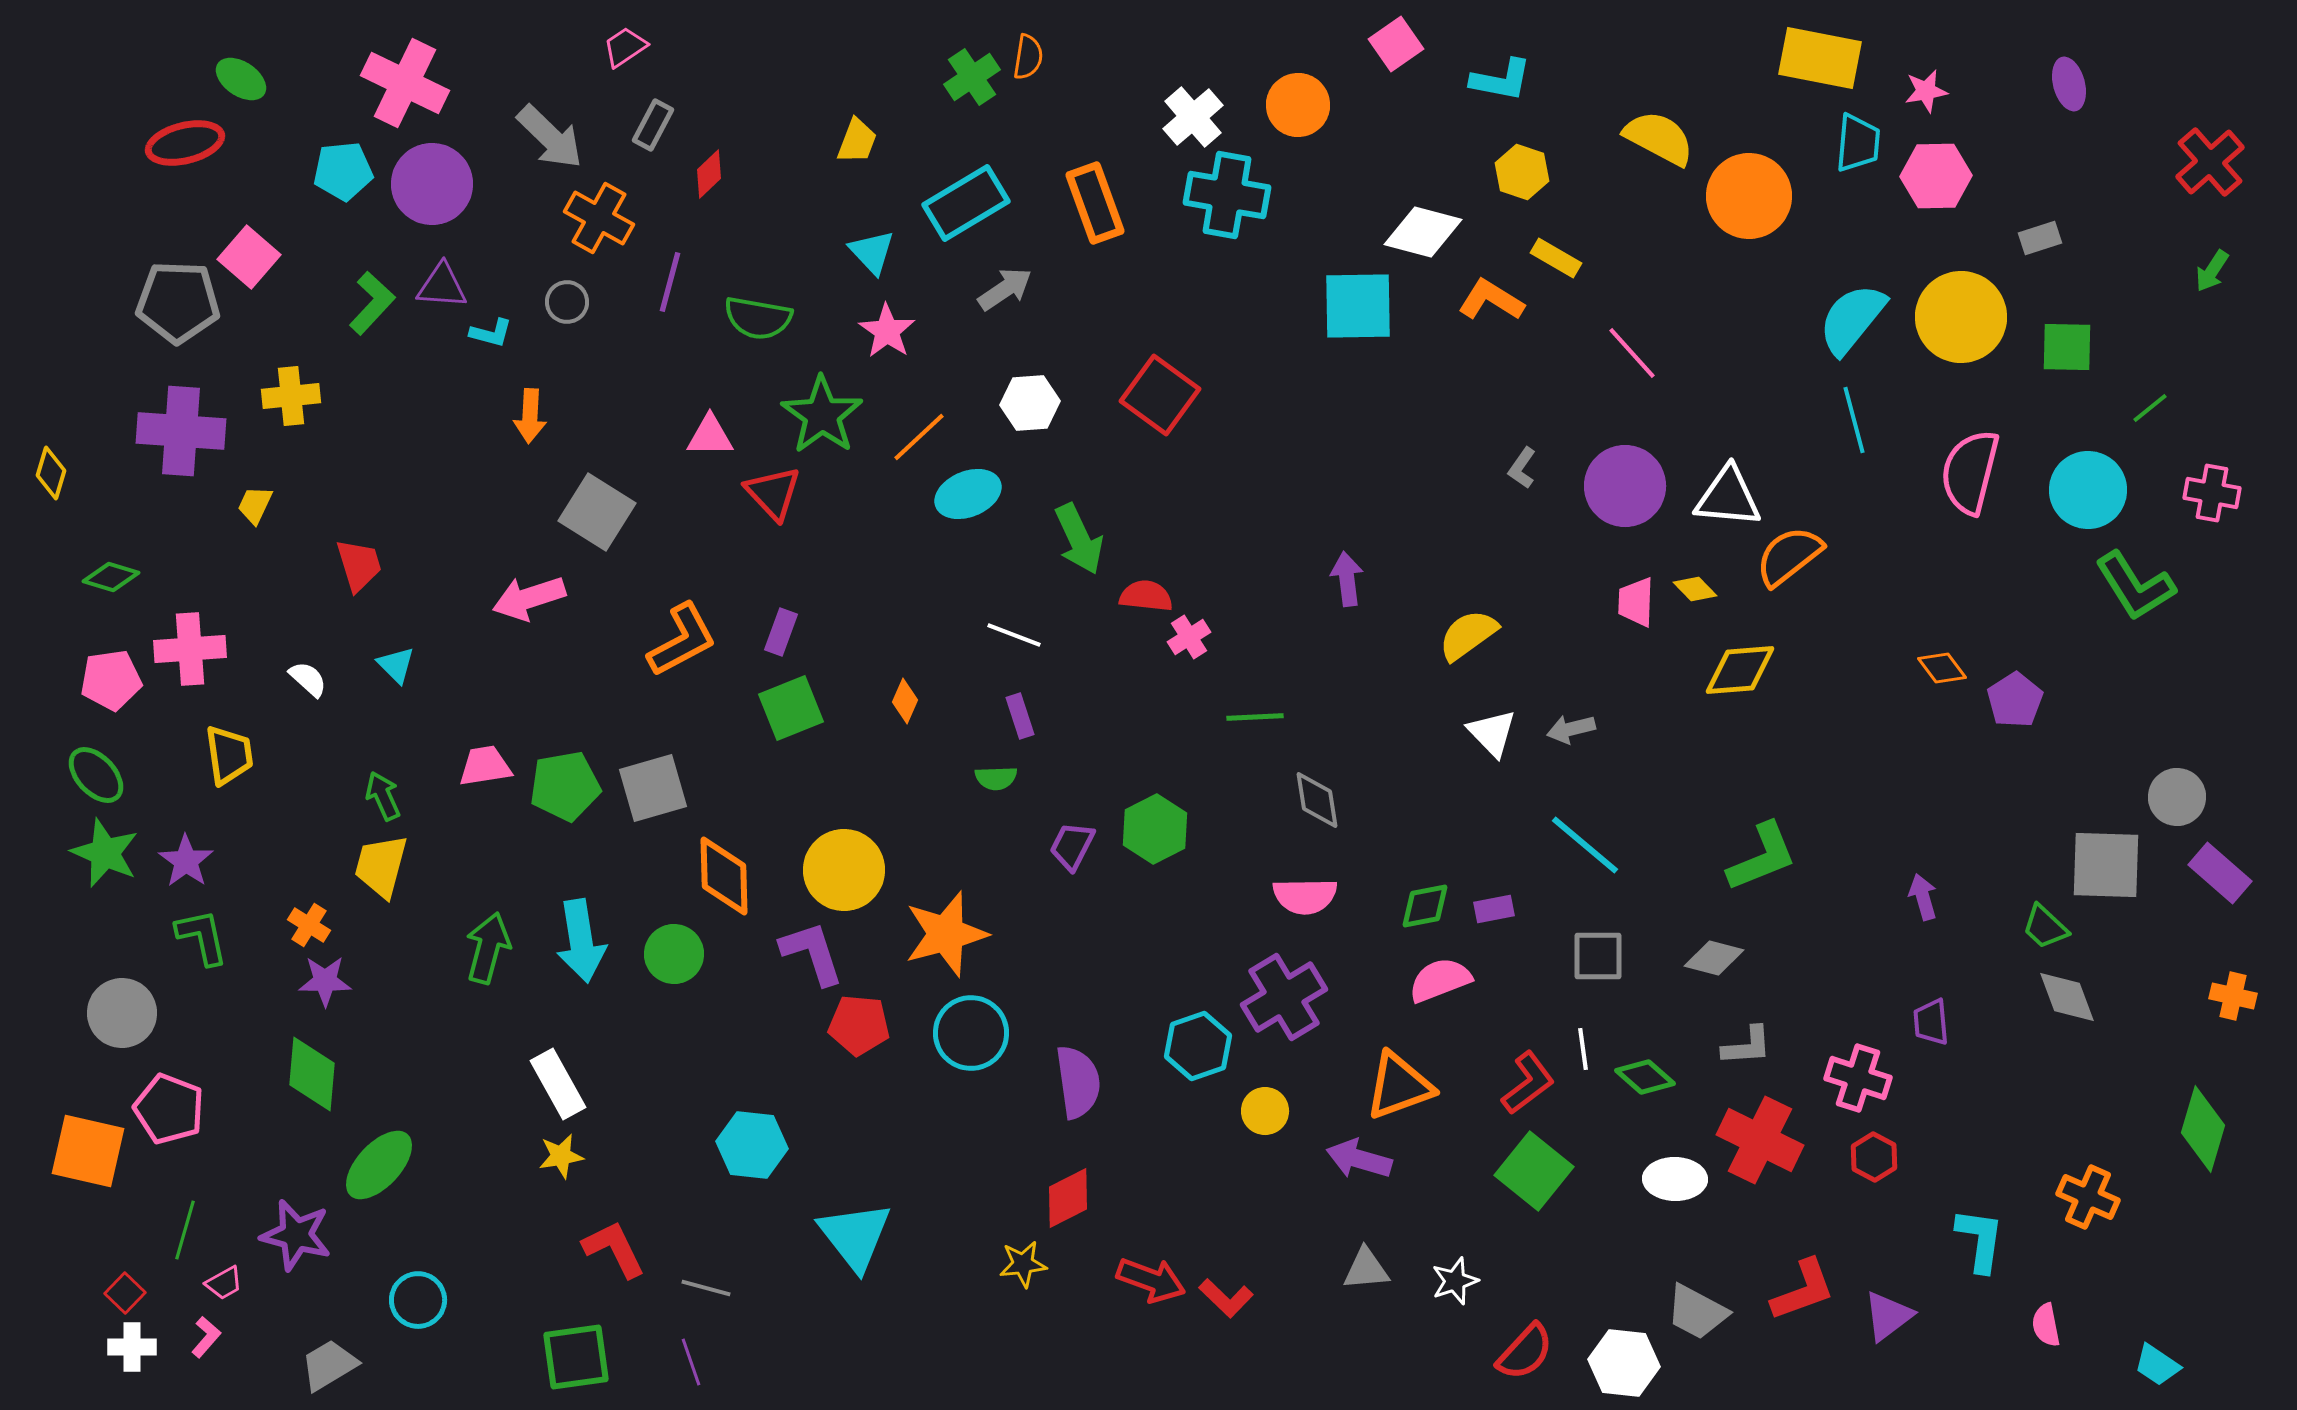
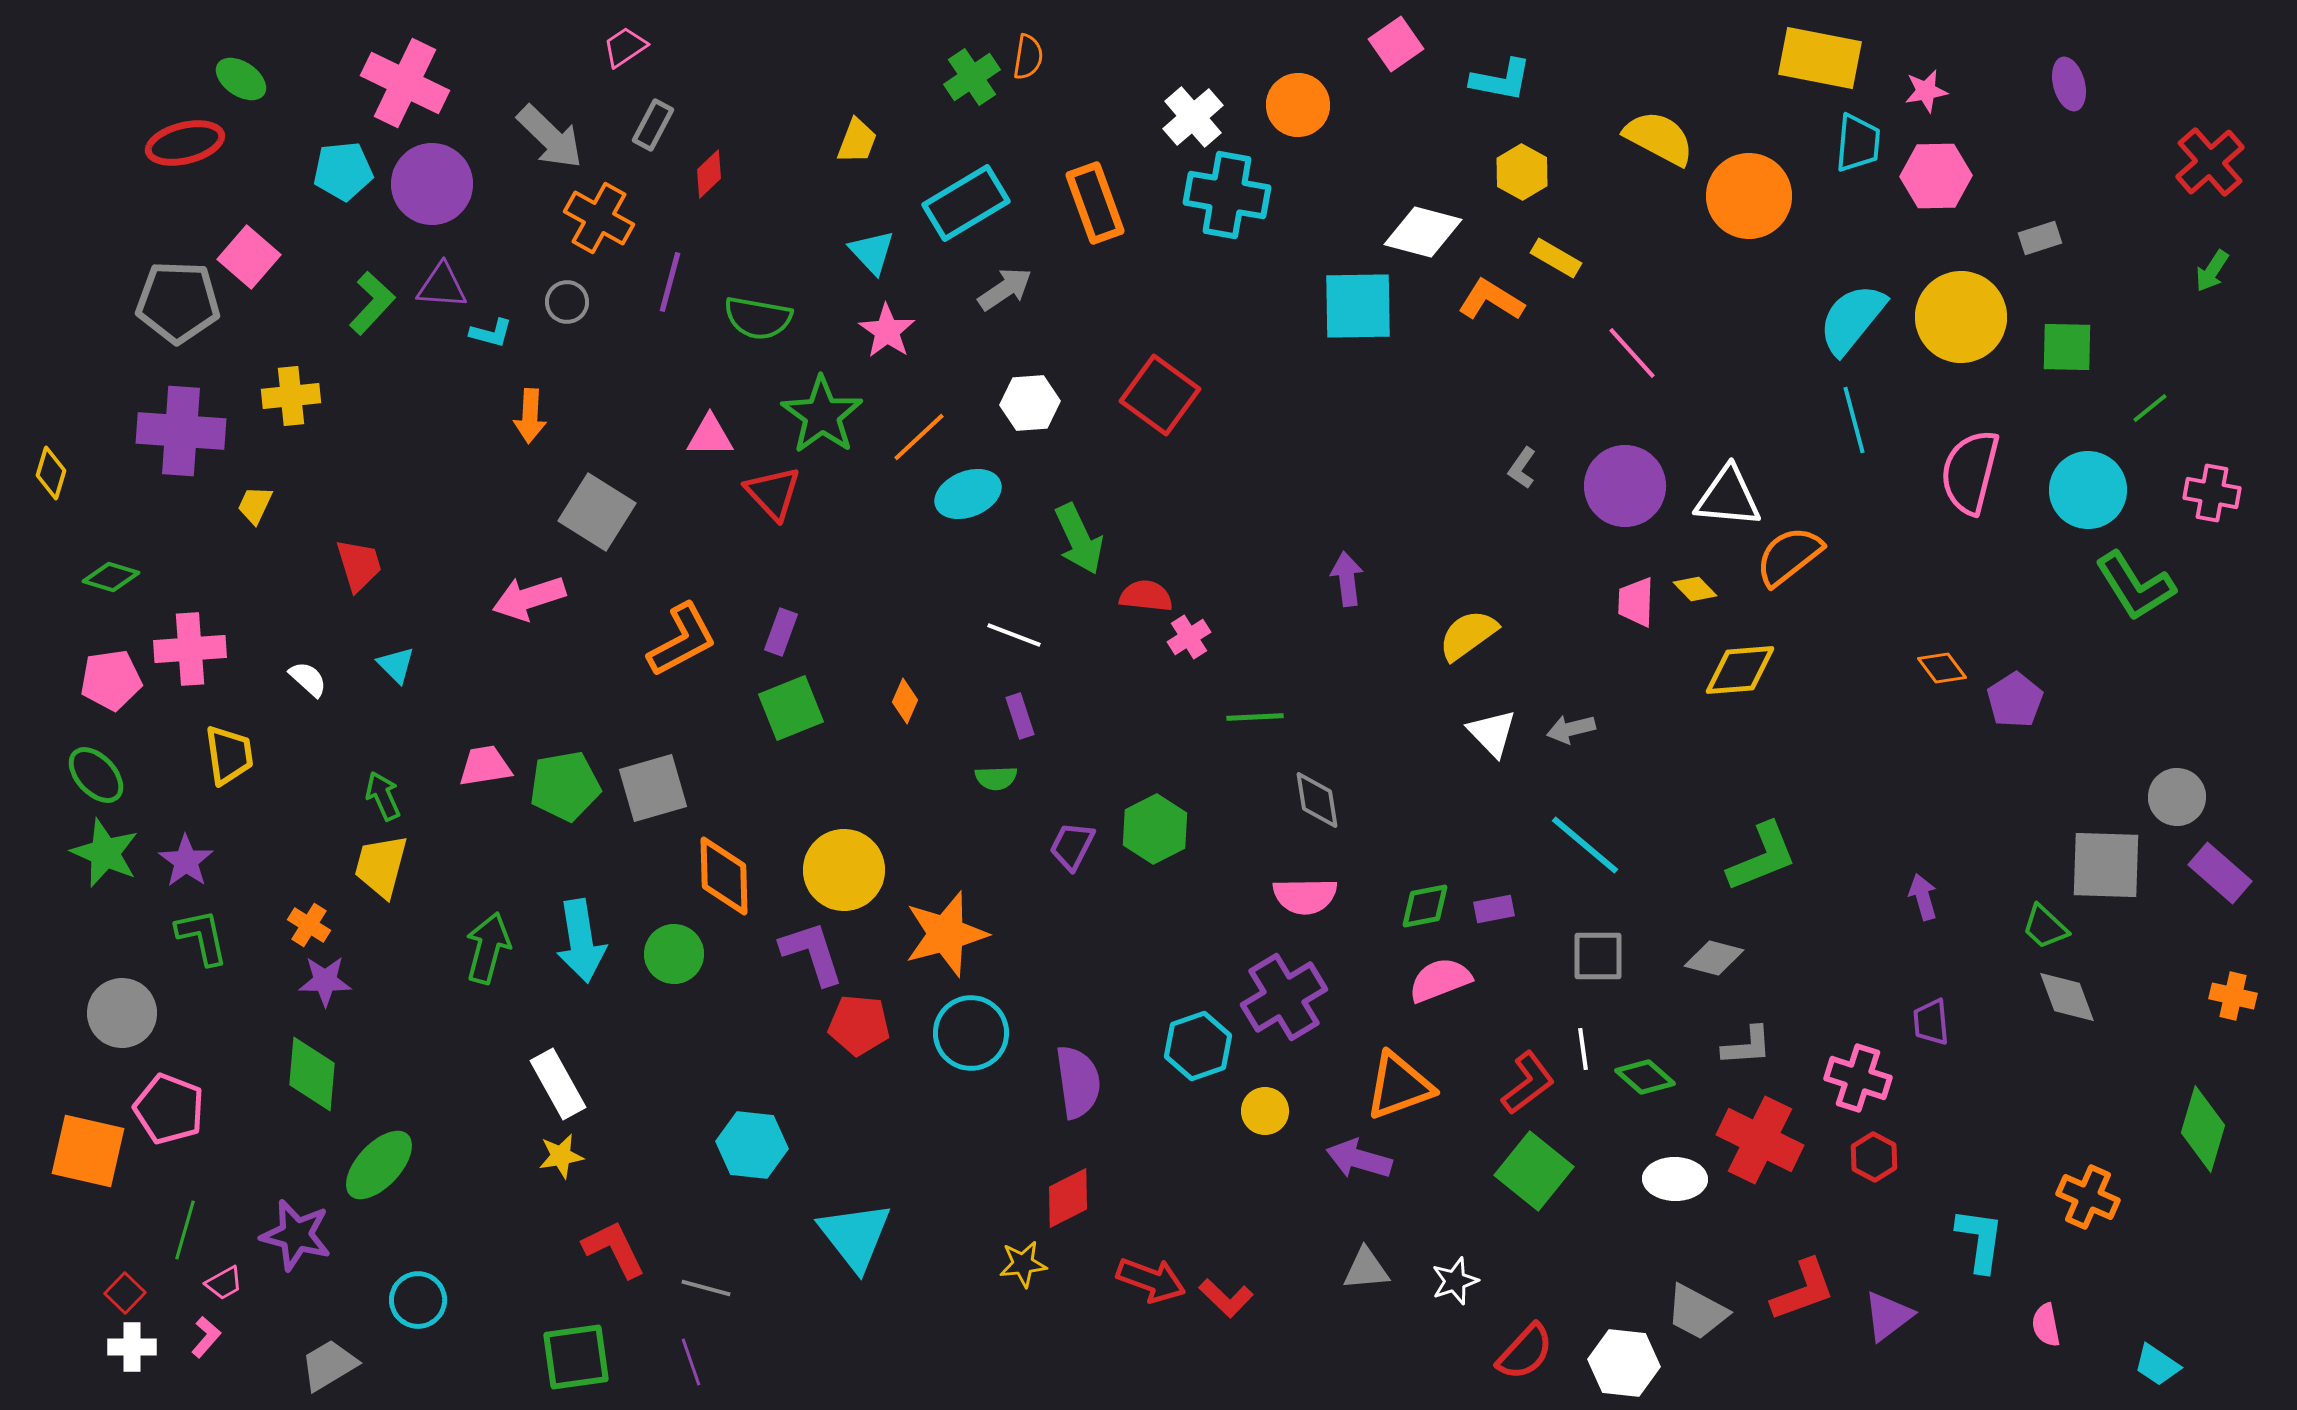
yellow hexagon at (1522, 172): rotated 10 degrees clockwise
